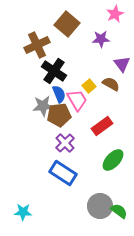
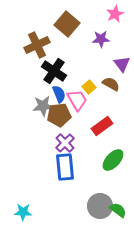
yellow square: moved 1 px down
blue rectangle: moved 2 px right, 6 px up; rotated 52 degrees clockwise
green semicircle: moved 1 px left, 1 px up
